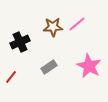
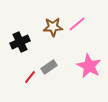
red line: moved 19 px right
